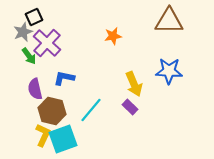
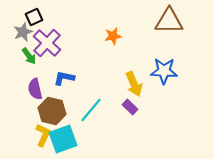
blue star: moved 5 px left
